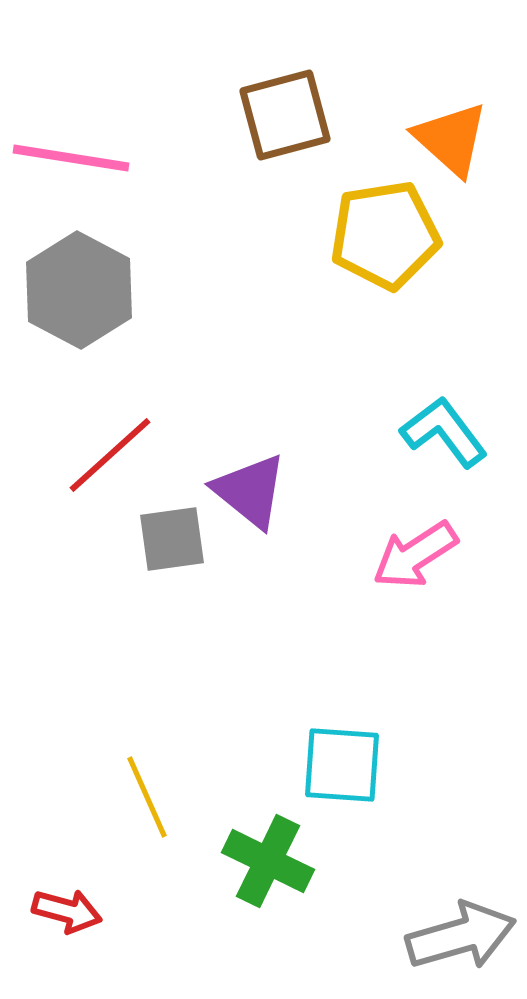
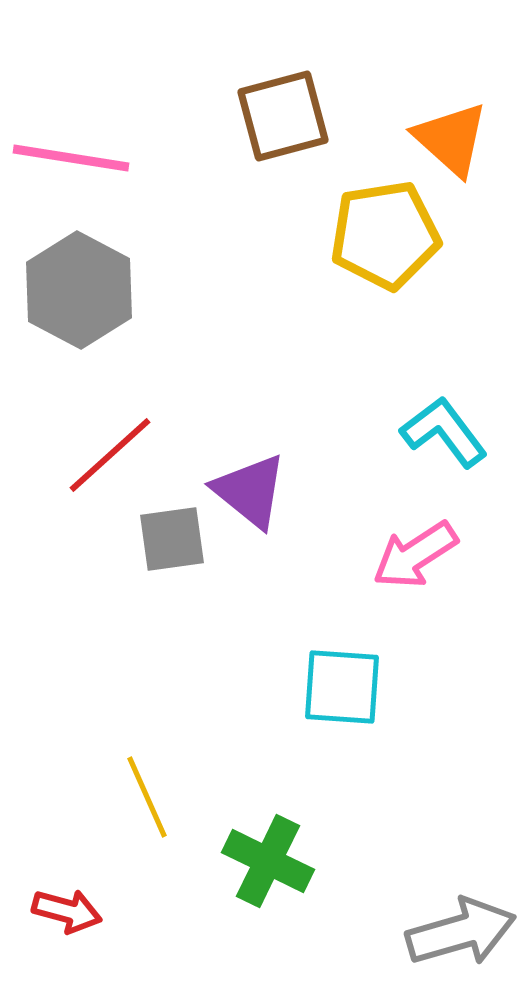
brown square: moved 2 px left, 1 px down
cyan square: moved 78 px up
gray arrow: moved 4 px up
